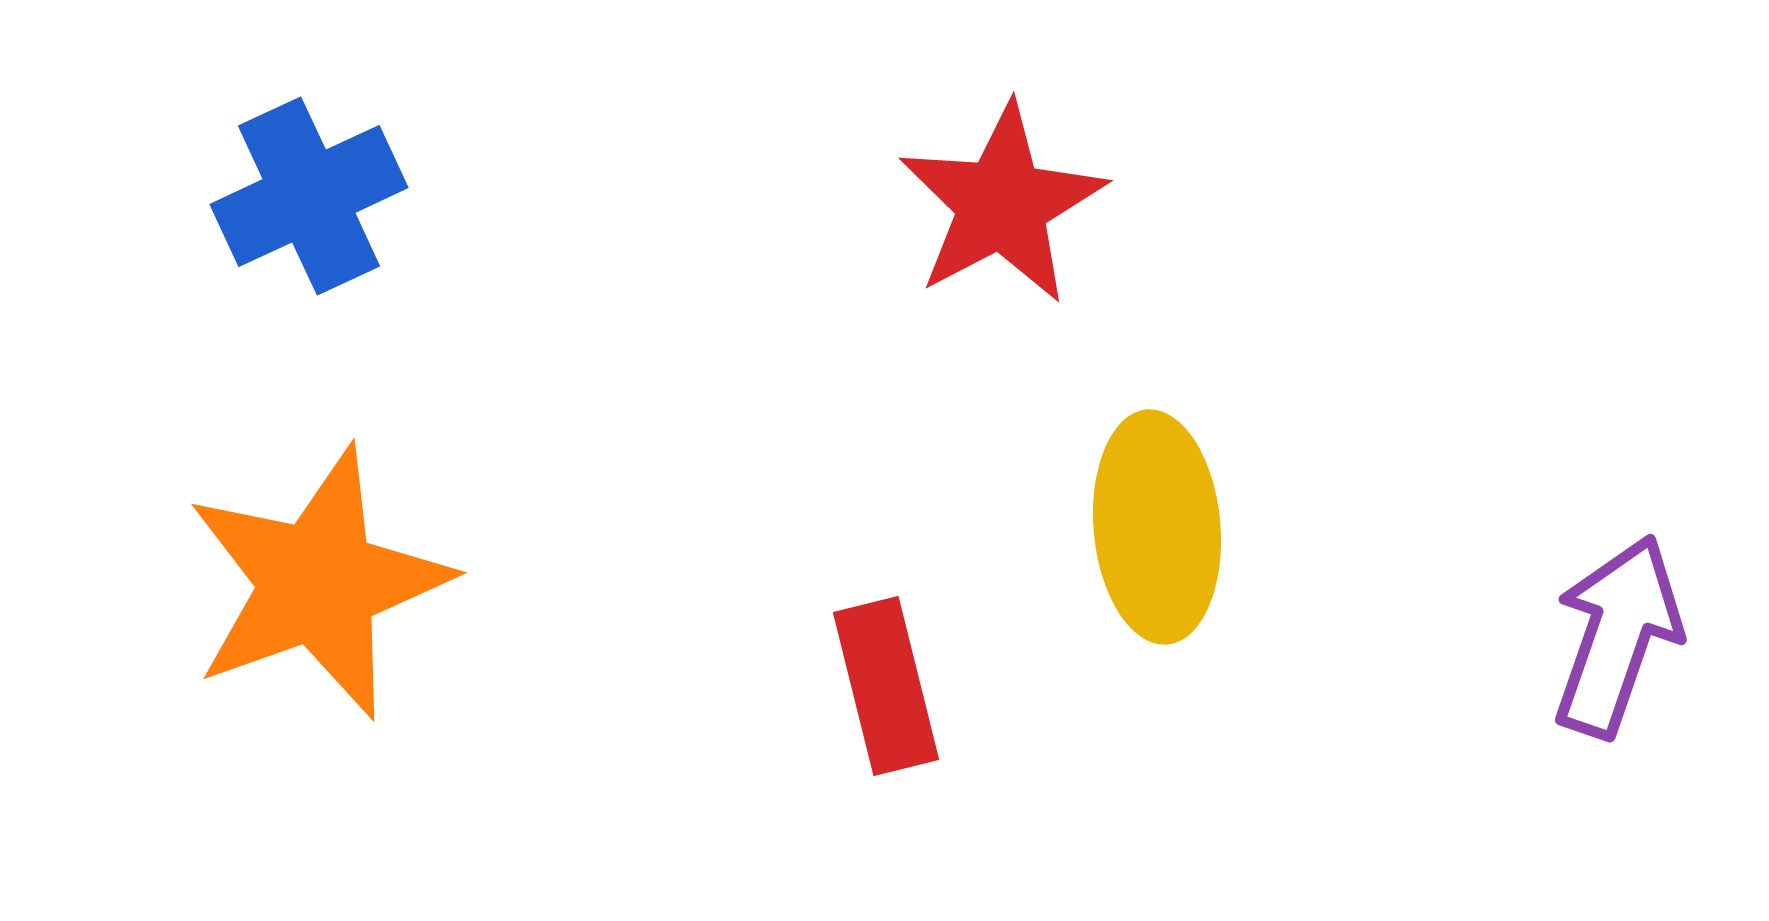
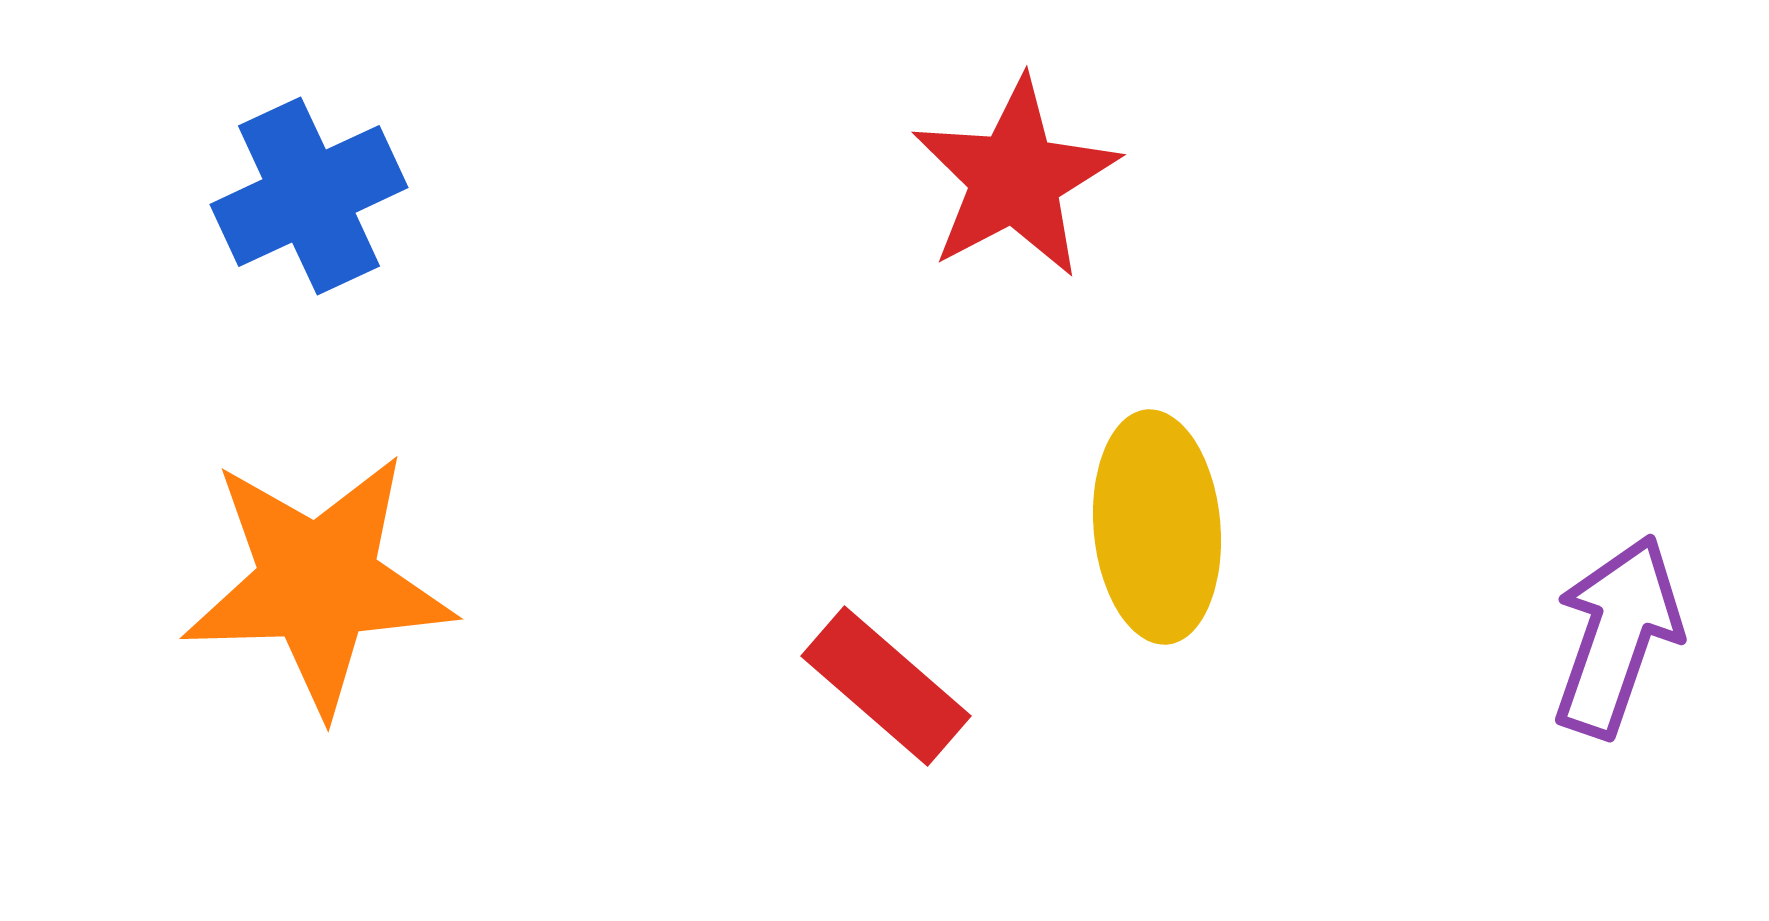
red star: moved 13 px right, 26 px up
orange star: rotated 18 degrees clockwise
red rectangle: rotated 35 degrees counterclockwise
